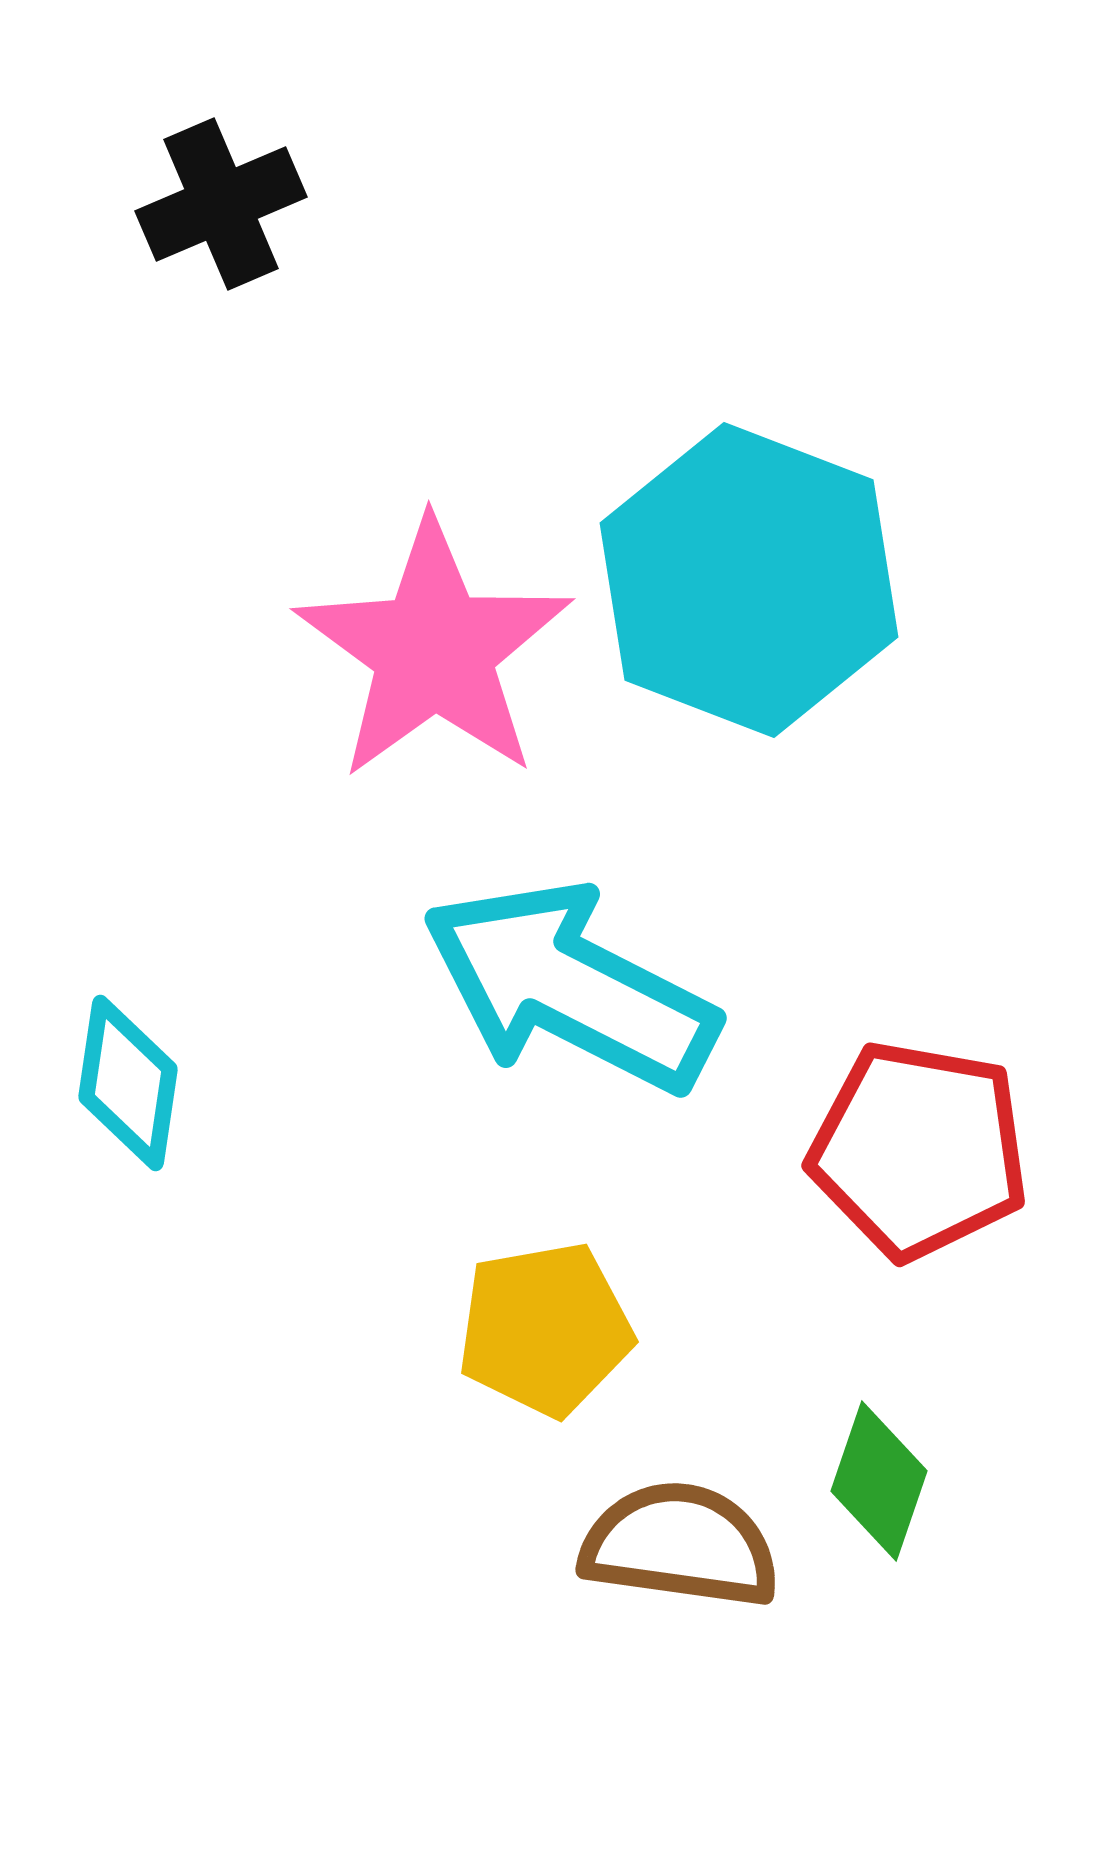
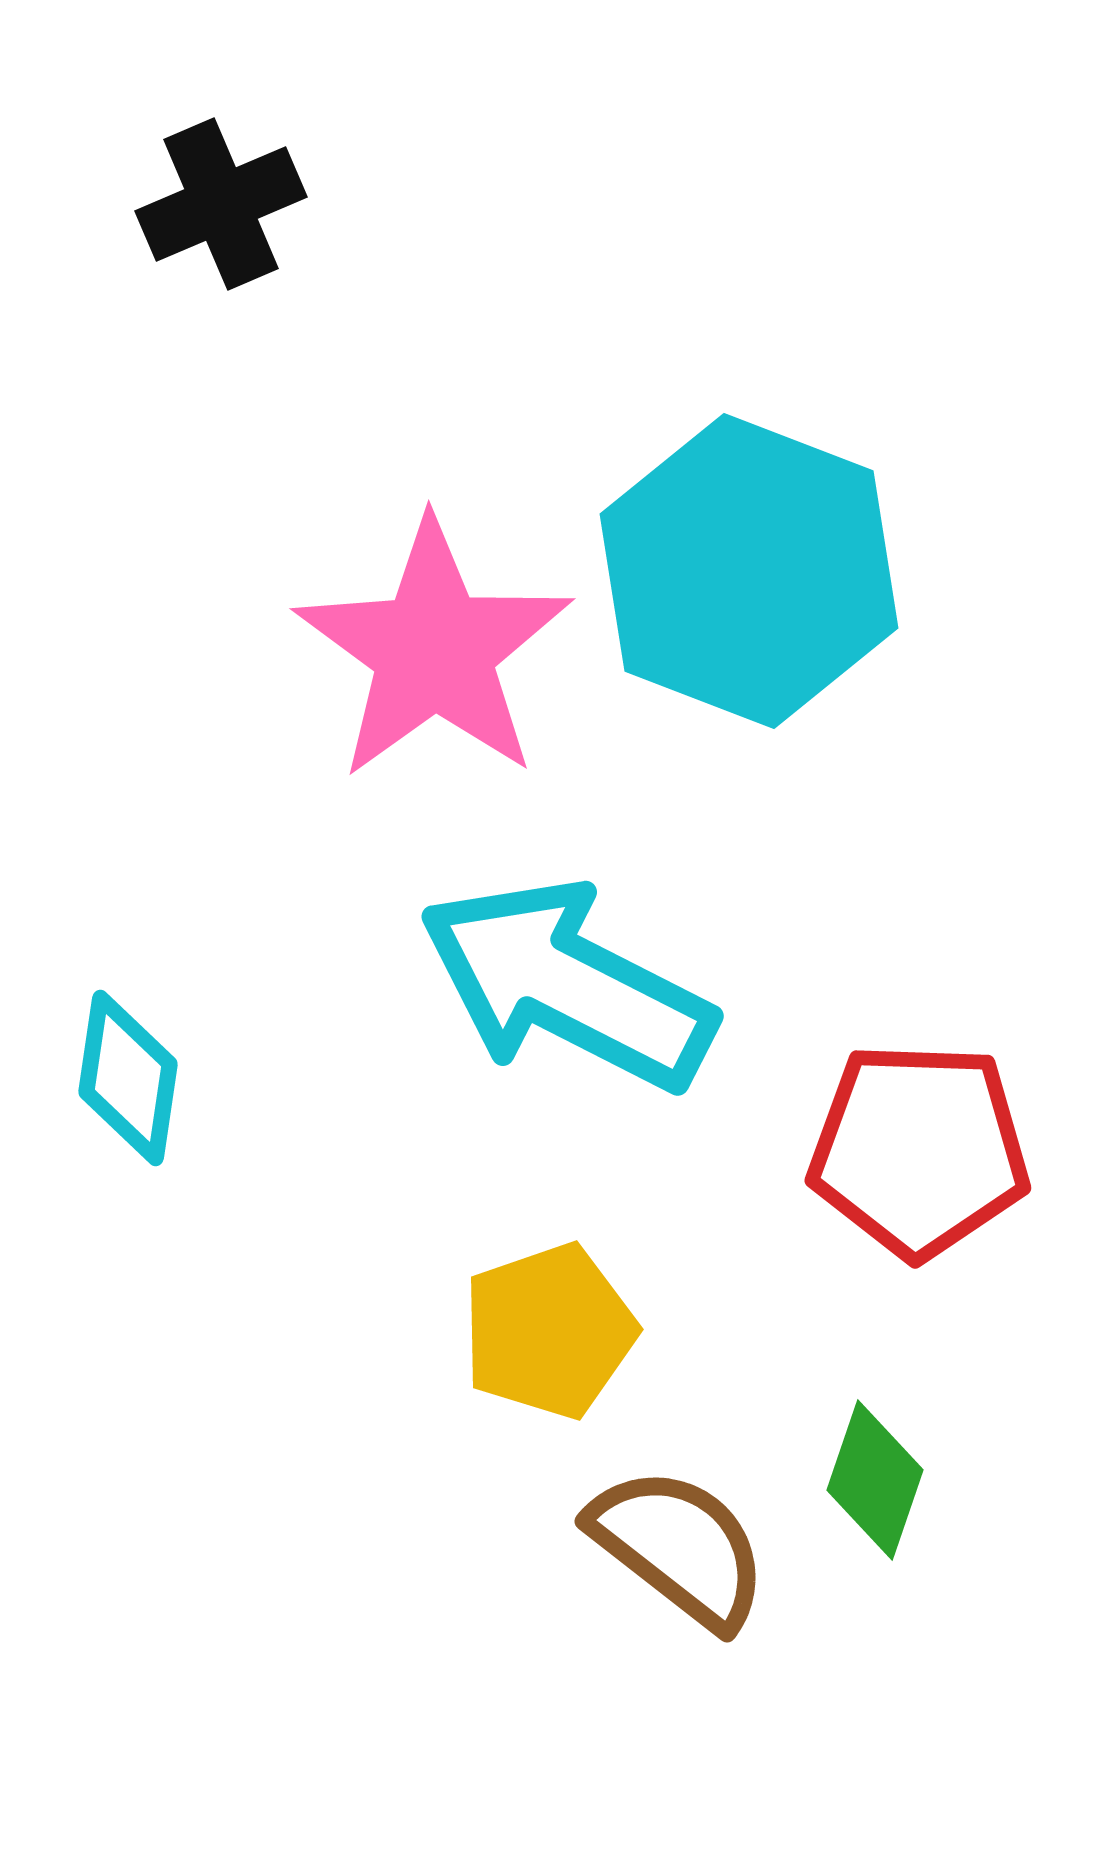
cyan hexagon: moved 9 px up
cyan arrow: moved 3 px left, 2 px up
cyan diamond: moved 5 px up
red pentagon: rotated 8 degrees counterclockwise
yellow pentagon: moved 4 px right, 2 px down; rotated 9 degrees counterclockwise
green diamond: moved 4 px left, 1 px up
brown semicircle: moved 1 px left, 2 px down; rotated 30 degrees clockwise
